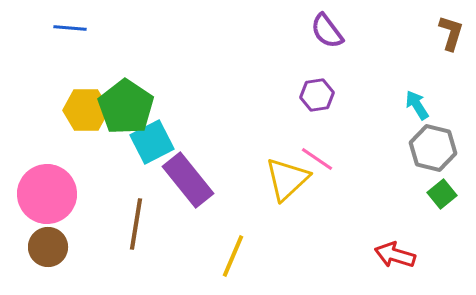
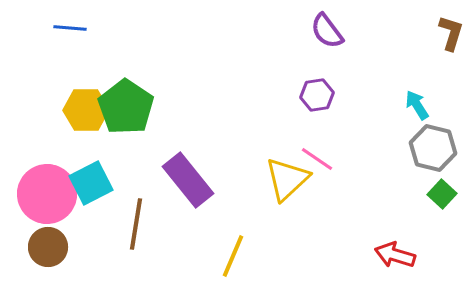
cyan square: moved 61 px left, 41 px down
green square: rotated 8 degrees counterclockwise
